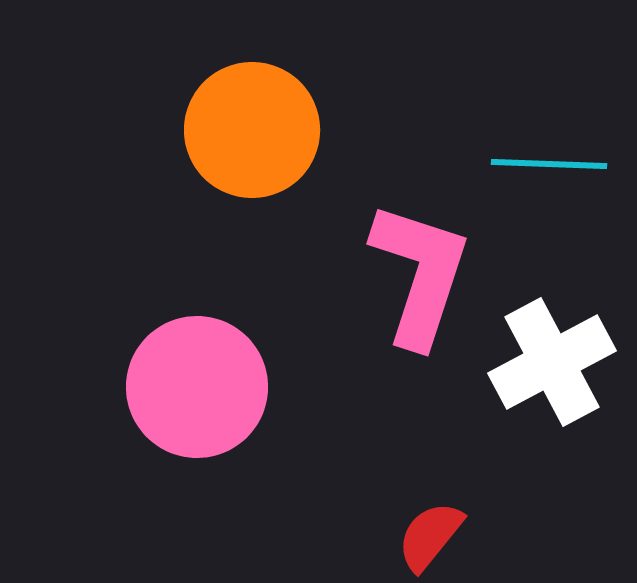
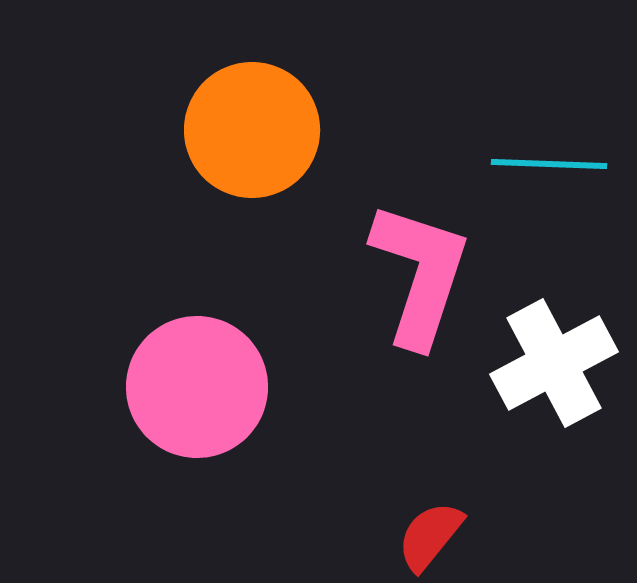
white cross: moved 2 px right, 1 px down
